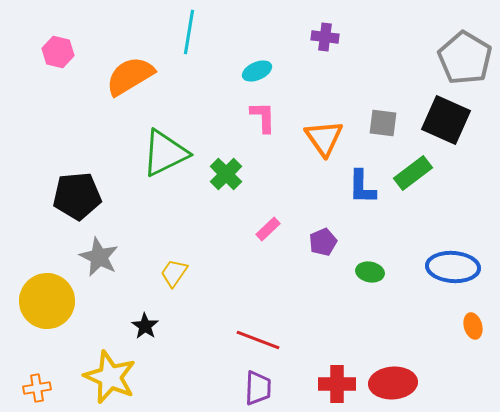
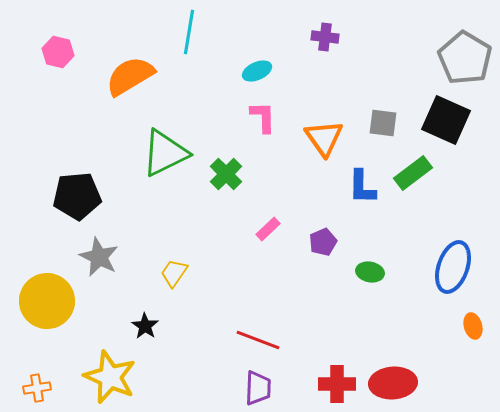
blue ellipse: rotated 75 degrees counterclockwise
